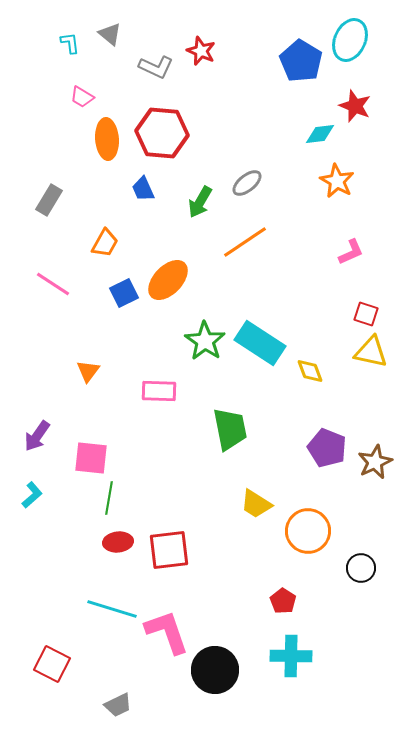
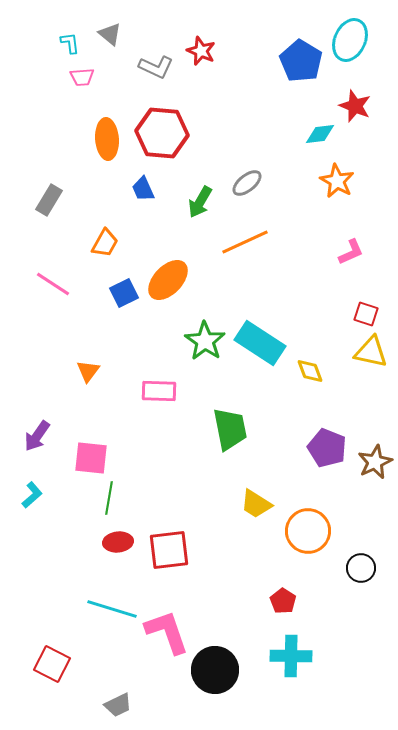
pink trapezoid at (82, 97): moved 20 px up; rotated 35 degrees counterclockwise
orange line at (245, 242): rotated 9 degrees clockwise
